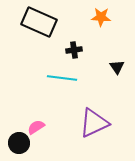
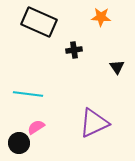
cyan line: moved 34 px left, 16 px down
